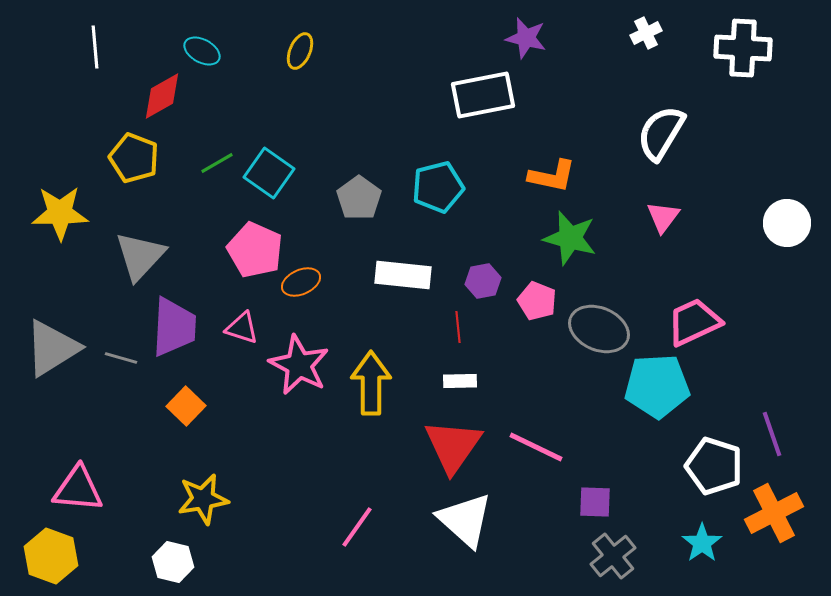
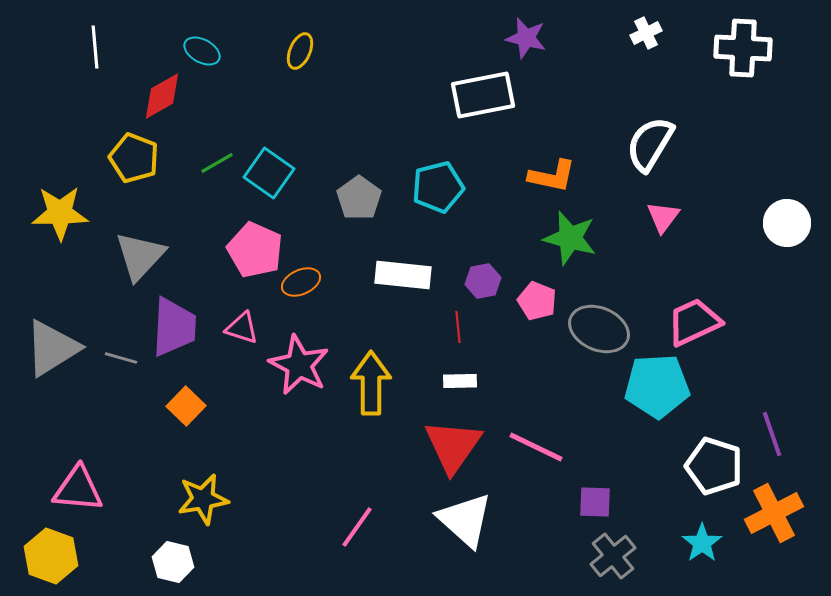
white semicircle at (661, 133): moved 11 px left, 11 px down
